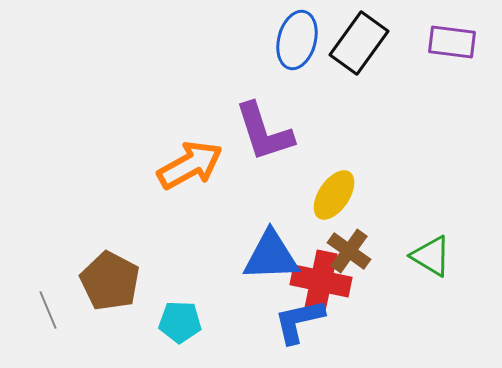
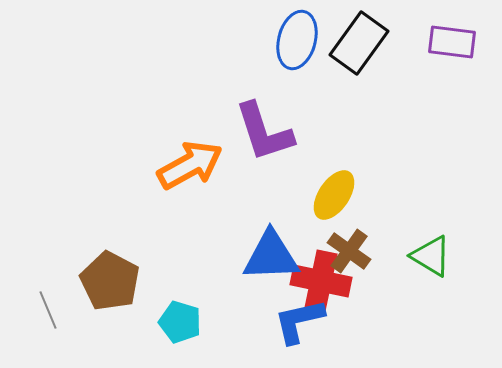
cyan pentagon: rotated 15 degrees clockwise
